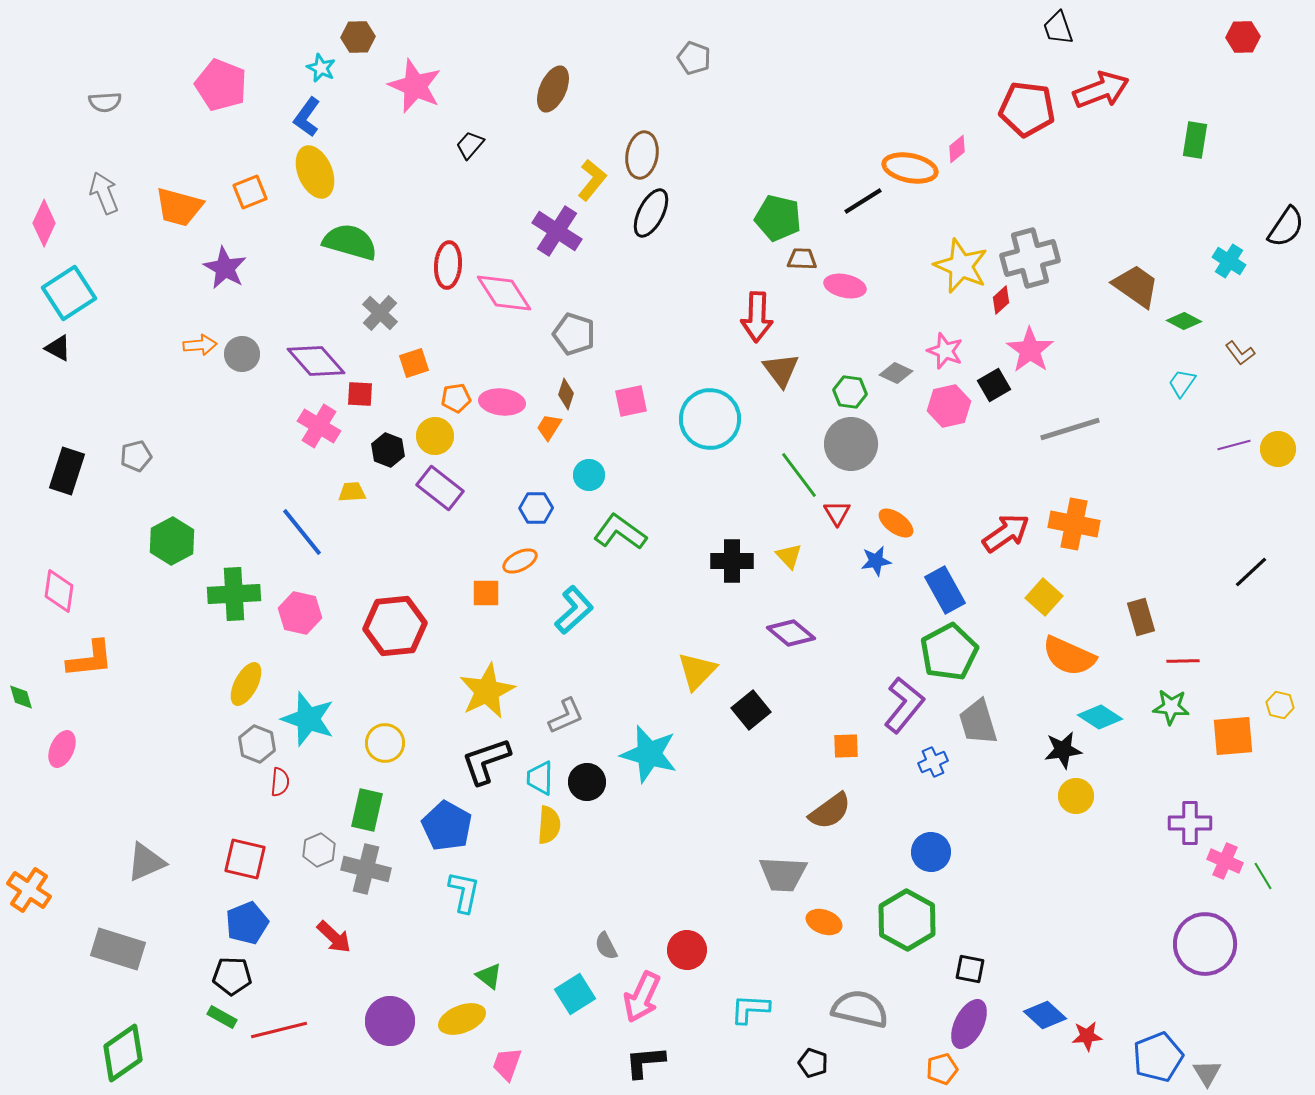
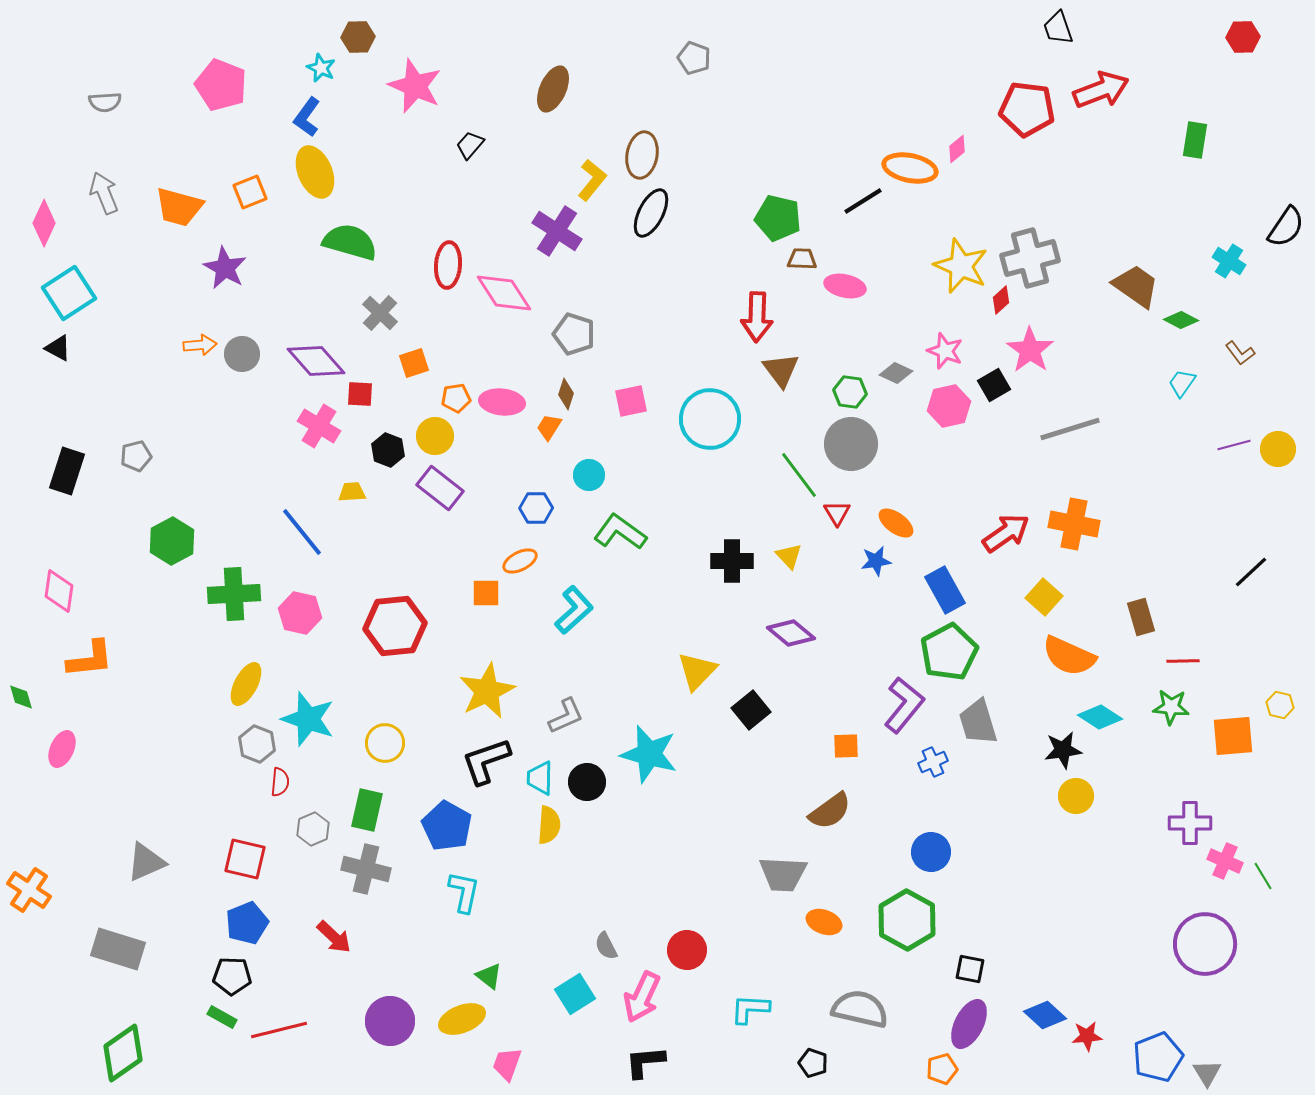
green diamond at (1184, 321): moved 3 px left, 1 px up
gray hexagon at (319, 850): moved 6 px left, 21 px up
